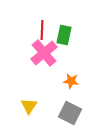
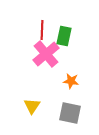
green rectangle: moved 1 px down
pink cross: moved 2 px right, 1 px down
yellow triangle: moved 3 px right
gray square: rotated 15 degrees counterclockwise
